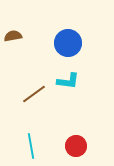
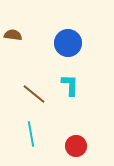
brown semicircle: moved 1 px up; rotated 18 degrees clockwise
cyan L-shape: moved 2 px right, 4 px down; rotated 95 degrees counterclockwise
brown line: rotated 75 degrees clockwise
cyan line: moved 12 px up
